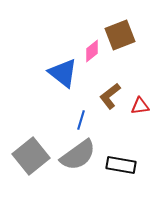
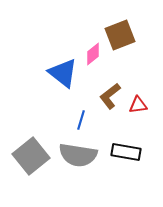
pink diamond: moved 1 px right, 3 px down
red triangle: moved 2 px left, 1 px up
gray semicircle: rotated 45 degrees clockwise
black rectangle: moved 5 px right, 13 px up
